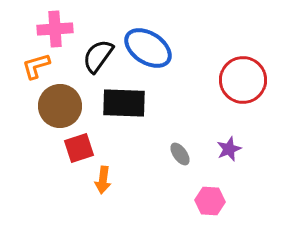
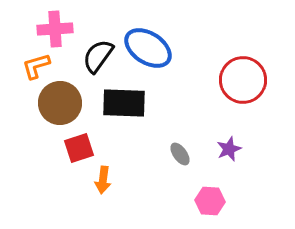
brown circle: moved 3 px up
